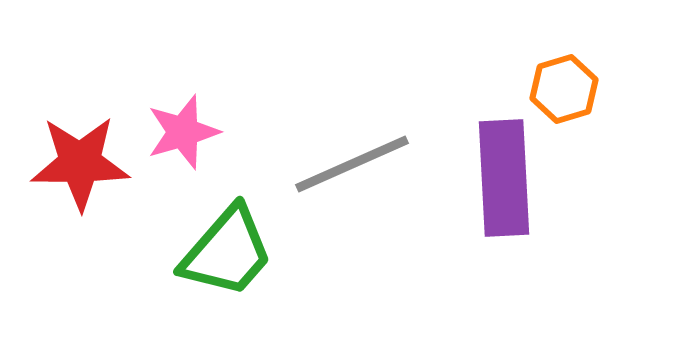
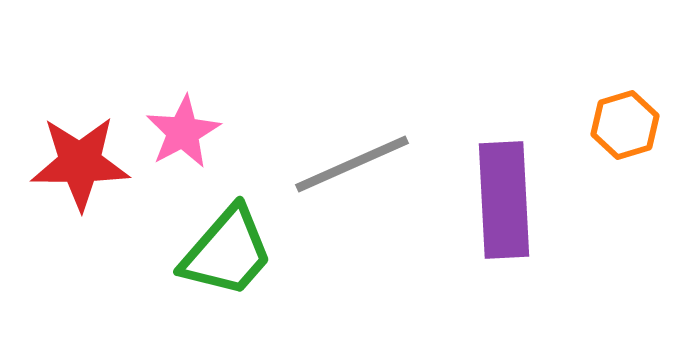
orange hexagon: moved 61 px right, 36 px down
pink star: rotated 12 degrees counterclockwise
purple rectangle: moved 22 px down
